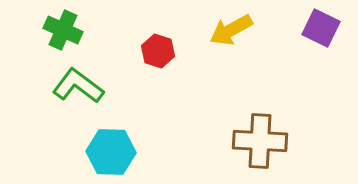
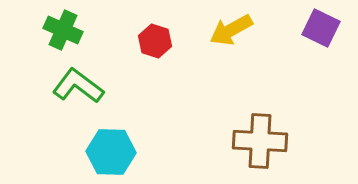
red hexagon: moved 3 px left, 10 px up
